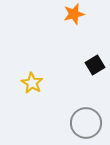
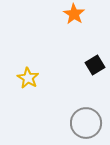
orange star: rotated 25 degrees counterclockwise
yellow star: moved 4 px left, 5 px up
